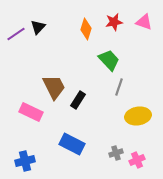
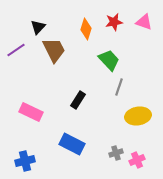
purple line: moved 16 px down
brown trapezoid: moved 37 px up
